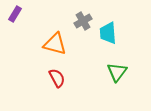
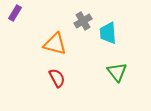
purple rectangle: moved 1 px up
green triangle: rotated 15 degrees counterclockwise
